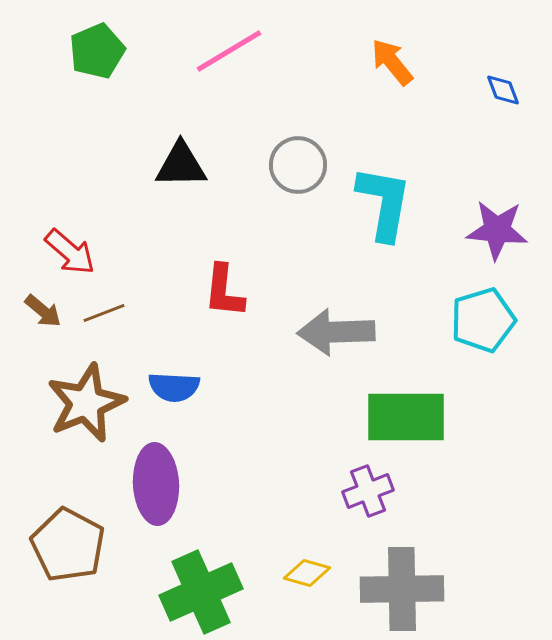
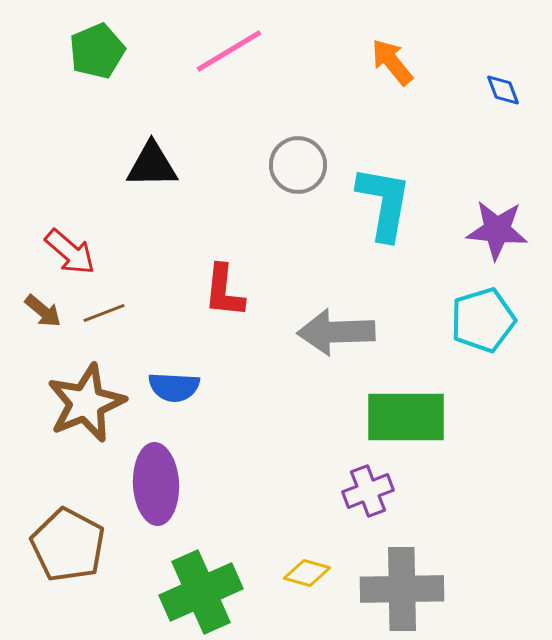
black triangle: moved 29 px left
